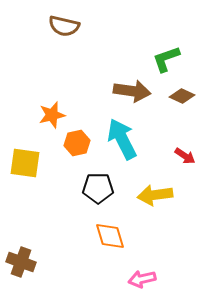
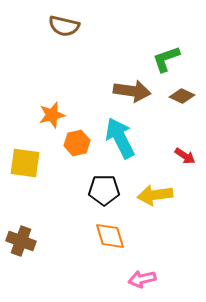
cyan arrow: moved 2 px left, 1 px up
black pentagon: moved 6 px right, 2 px down
brown cross: moved 21 px up
